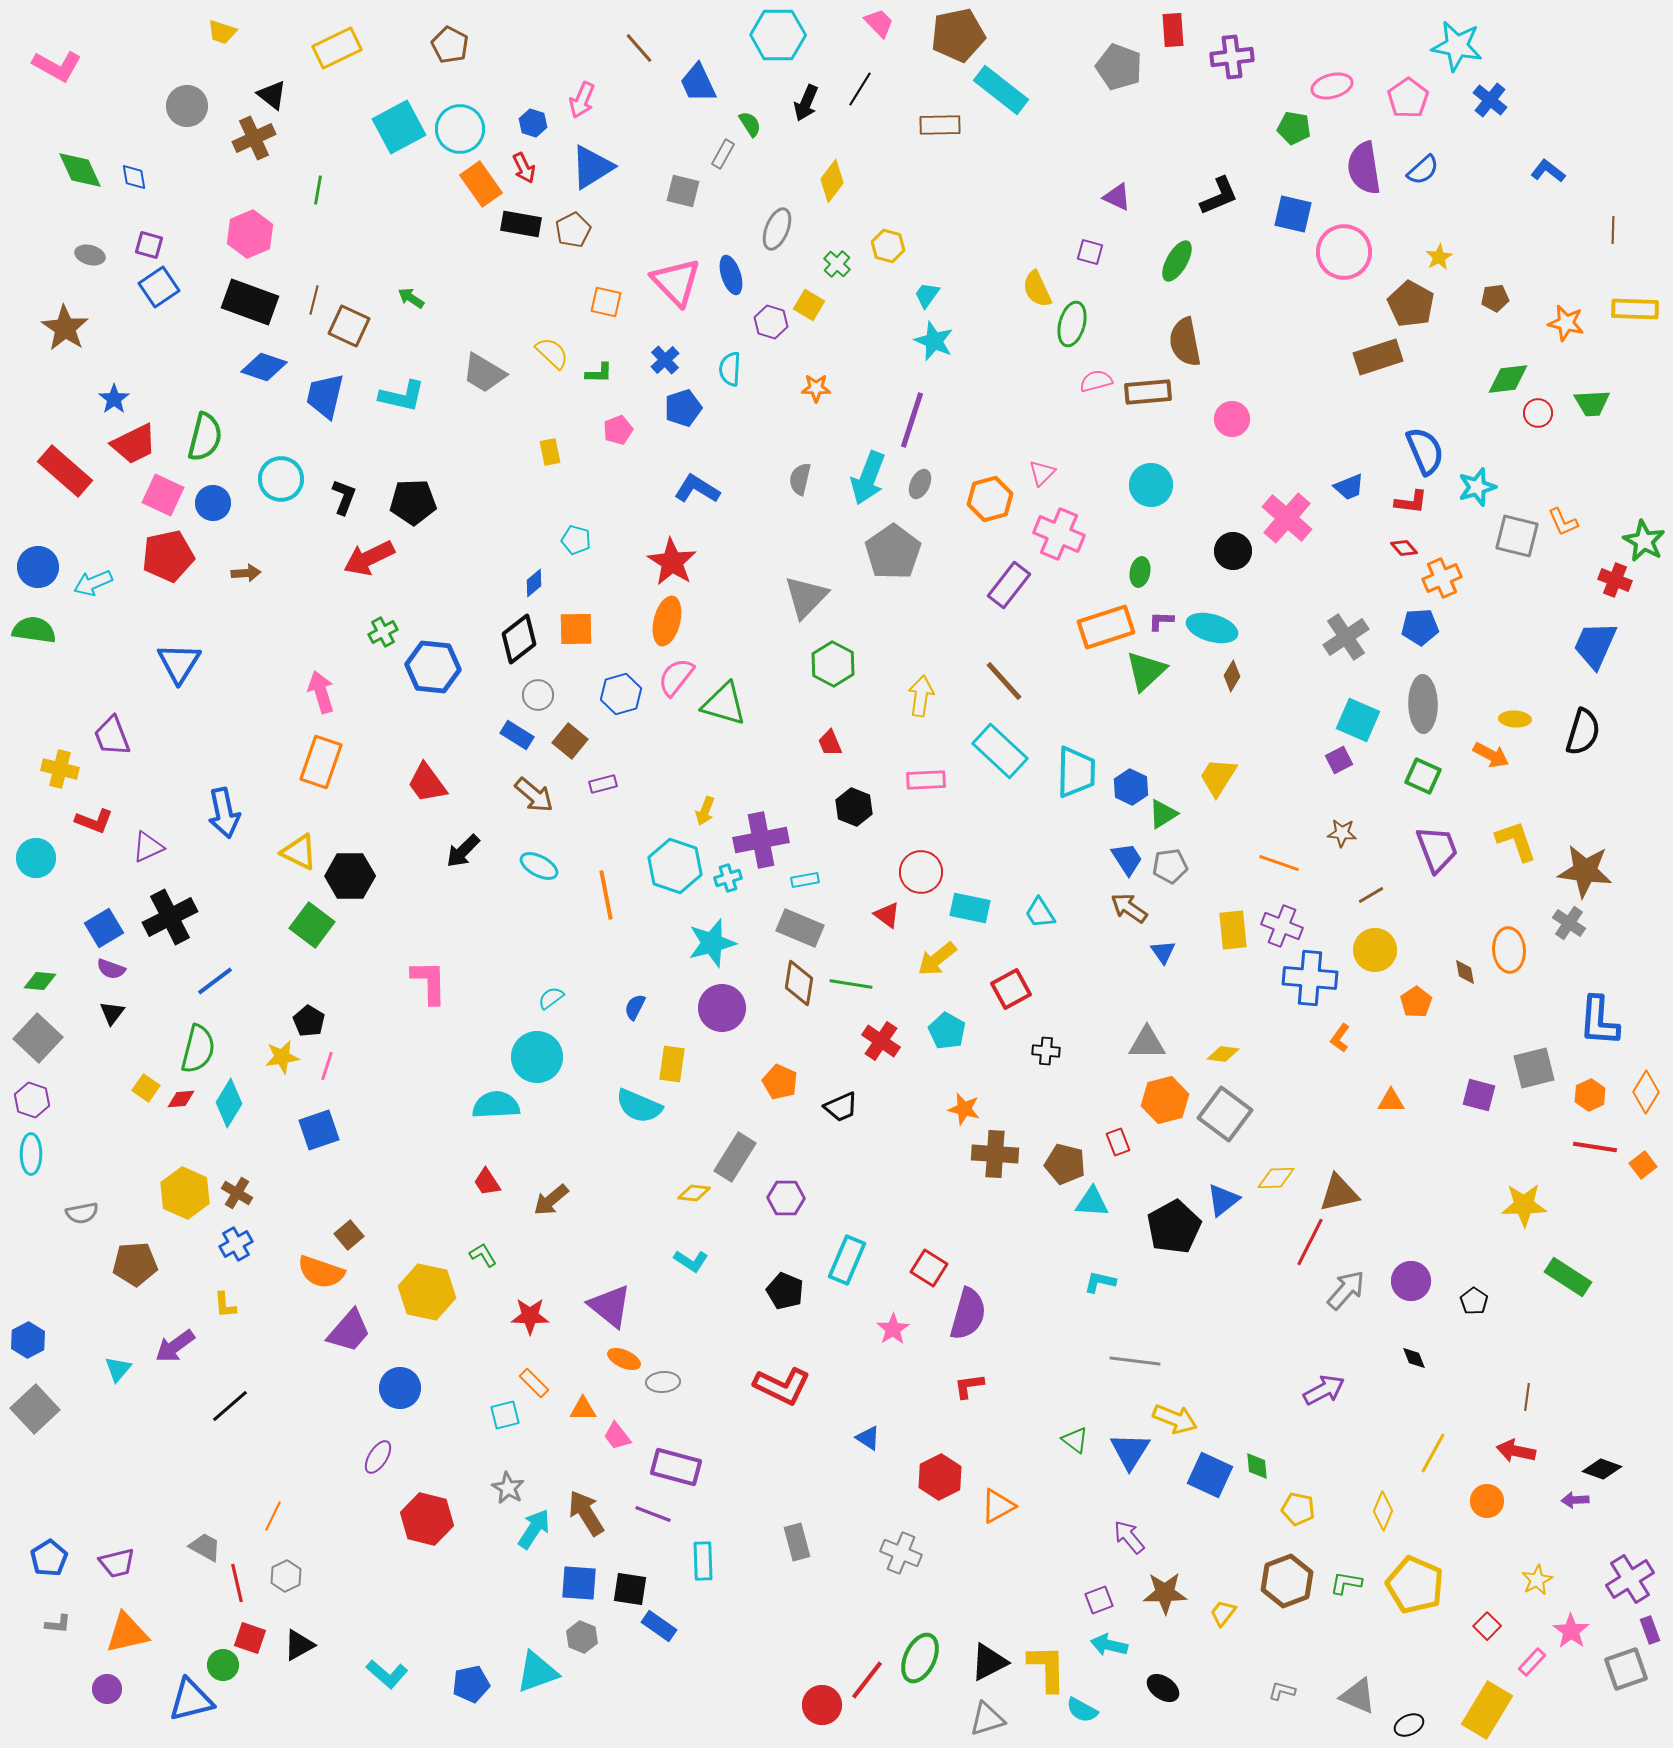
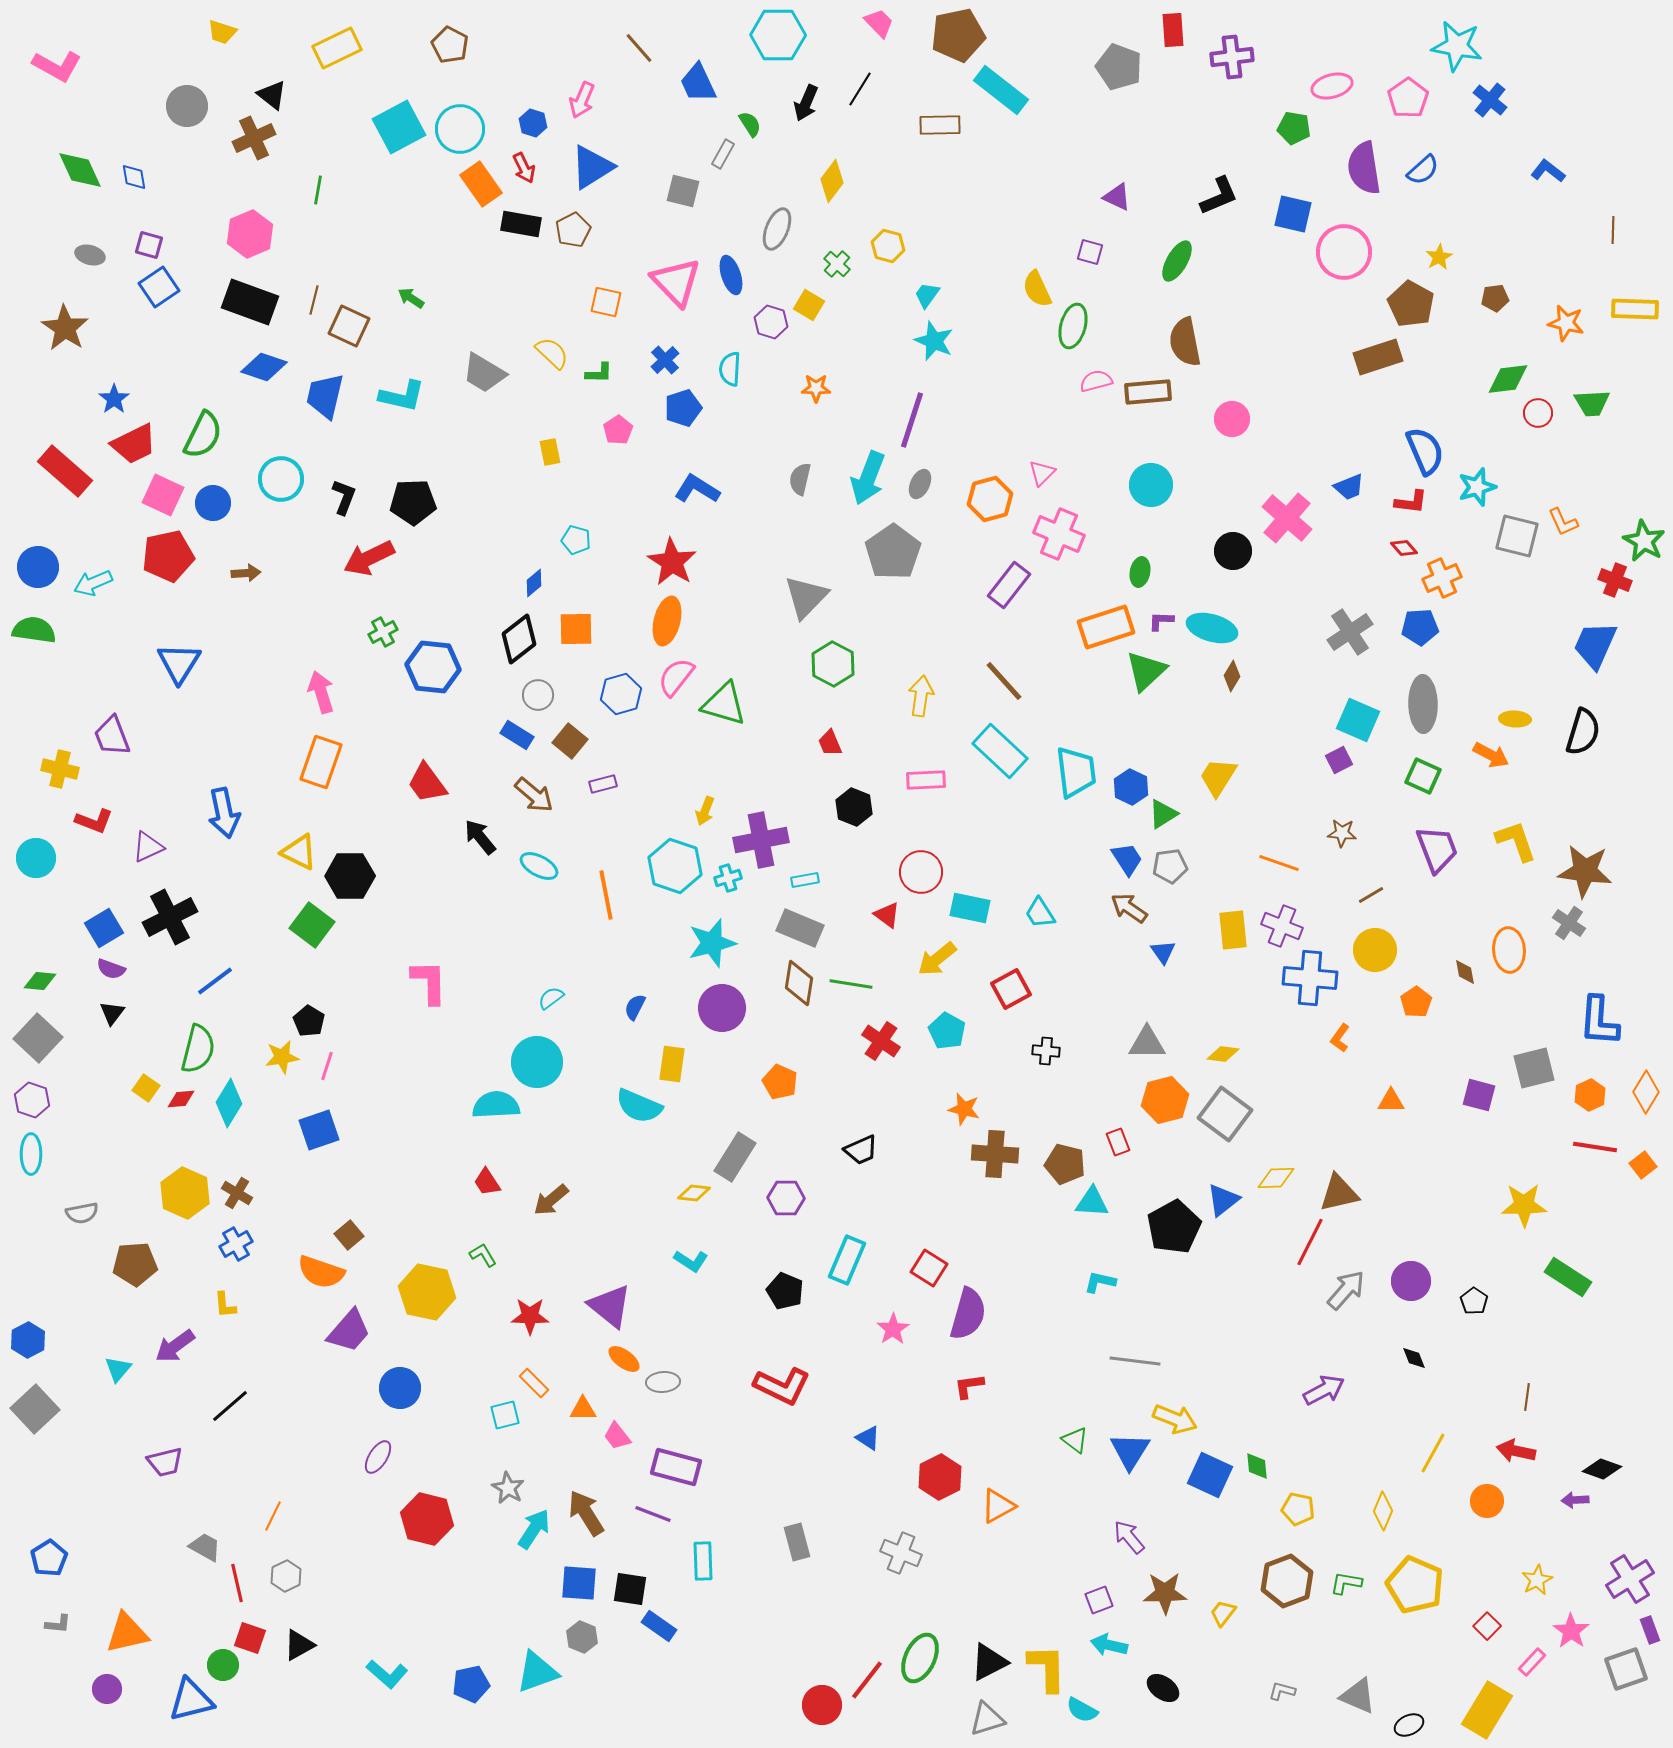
green ellipse at (1072, 324): moved 1 px right, 2 px down
pink pentagon at (618, 430): rotated 12 degrees counterclockwise
green semicircle at (205, 437): moved 2 px left, 2 px up; rotated 12 degrees clockwise
gray cross at (1346, 637): moved 4 px right, 5 px up
cyan trapezoid at (1076, 772): rotated 8 degrees counterclockwise
black arrow at (463, 851): moved 17 px right, 14 px up; rotated 96 degrees clockwise
cyan circle at (537, 1057): moved 5 px down
black trapezoid at (841, 1107): moved 20 px right, 43 px down
orange ellipse at (624, 1359): rotated 12 degrees clockwise
purple trapezoid at (117, 1563): moved 48 px right, 101 px up
